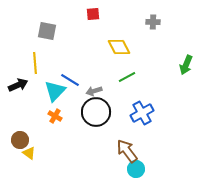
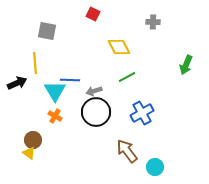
red square: rotated 32 degrees clockwise
blue line: rotated 30 degrees counterclockwise
black arrow: moved 1 px left, 2 px up
cyan triangle: rotated 15 degrees counterclockwise
brown circle: moved 13 px right
cyan circle: moved 19 px right, 2 px up
